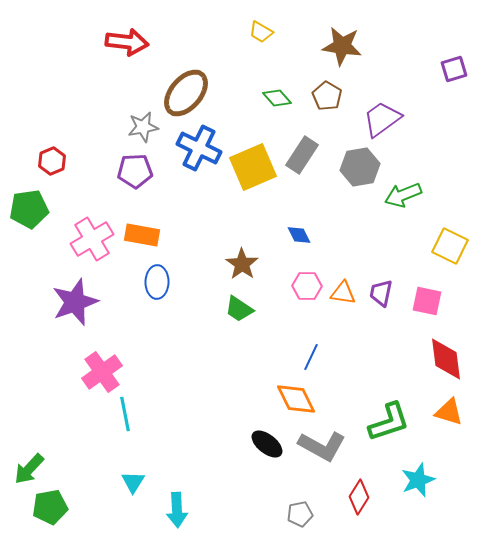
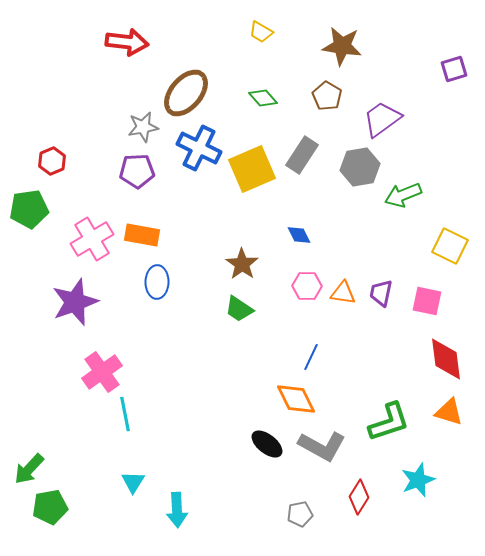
green diamond at (277, 98): moved 14 px left
yellow square at (253, 167): moved 1 px left, 2 px down
purple pentagon at (135, 171): moved 2 px right
